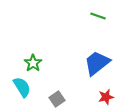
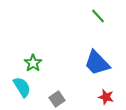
green line: rotated 28 degrees clockwise
blue trapezoid: rotated 96 degrees counterclockwise
red star: rotated 28 degrees clockwise
